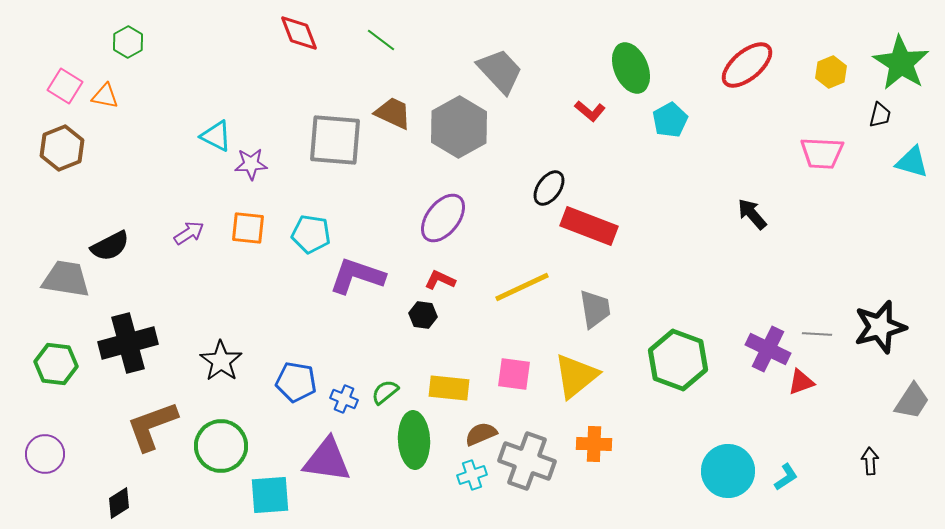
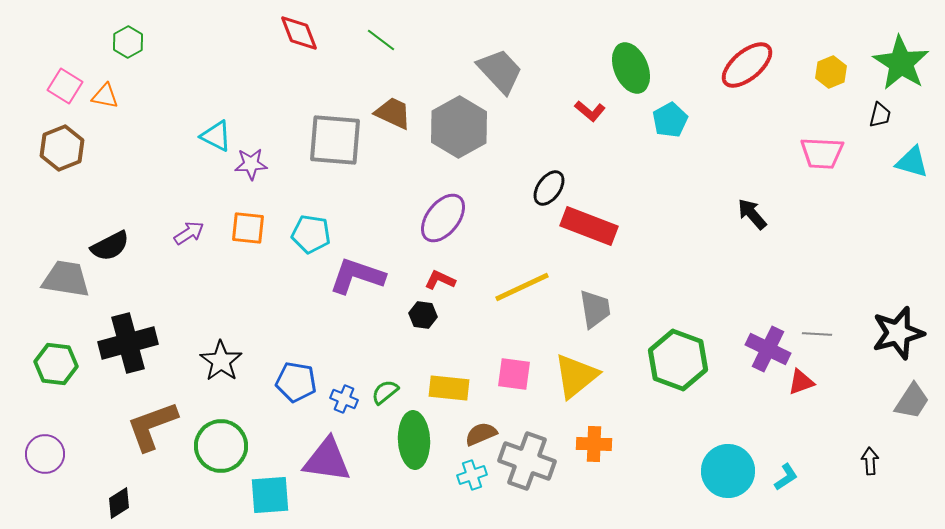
black star at (880, 327): moved 18 px right, 6 px down
